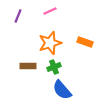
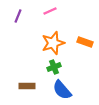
orange star: moved 3 px right
brown rectangle: moved 1 px left, 20 px down
